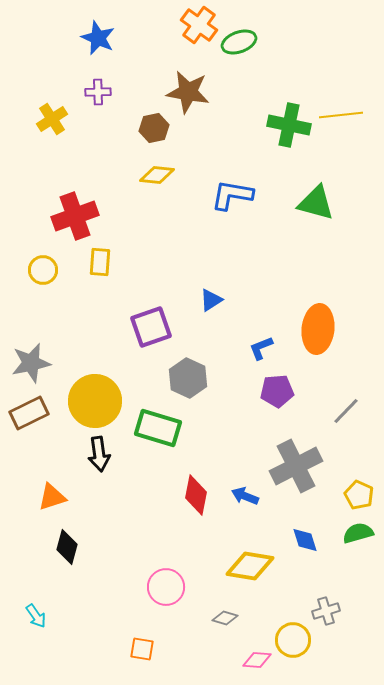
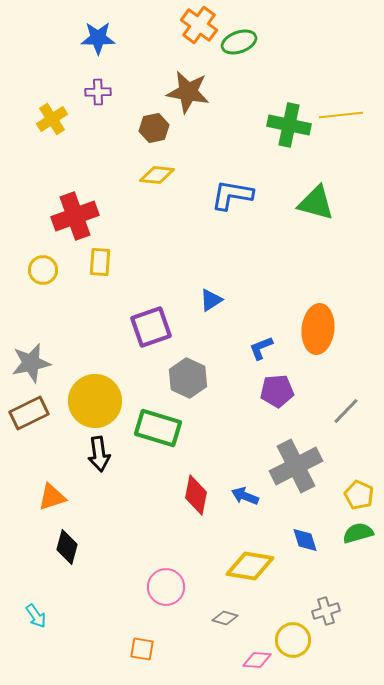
blue star at (98, 38): rotated 24 degrees counterclockwise
